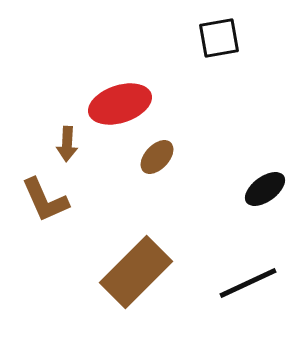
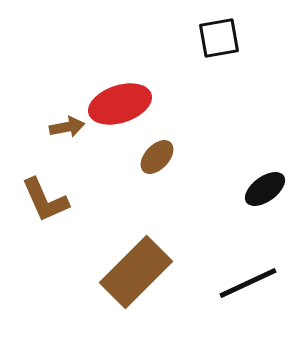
brown arrow: moved 17 px up; rotated 104 degrees counterclockwise
